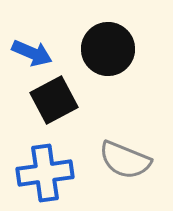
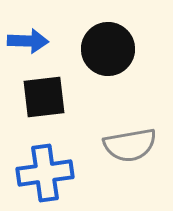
blue arrow: moved 4 px left, 12 px up; rotated 21 degrees counterclockwise
black square: moved 10 px left, 3 px up; rotated 21 degrees clockwise
gray semicircle: moved 5 px right, 15 px up; rotated 32 degrees counterclockwise
